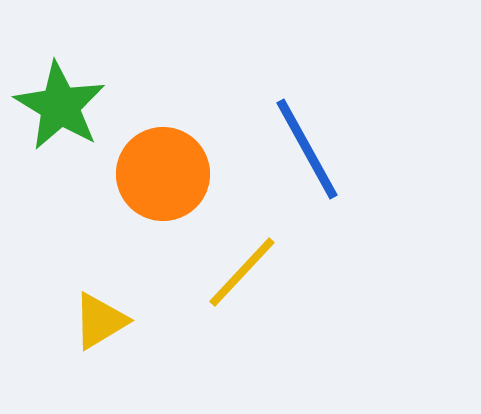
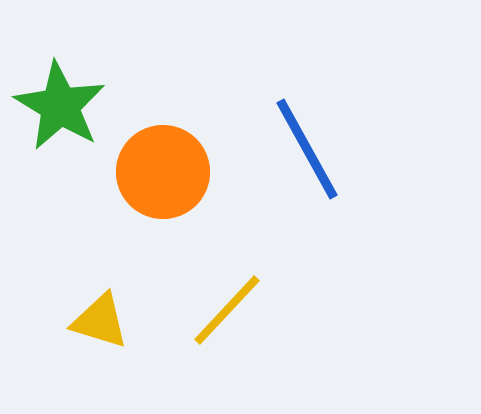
orange circle: moved 2 px up
yellow line: moved 15 px left, 38 px down
yellow triangle: rotated 48 degrees clockwise
